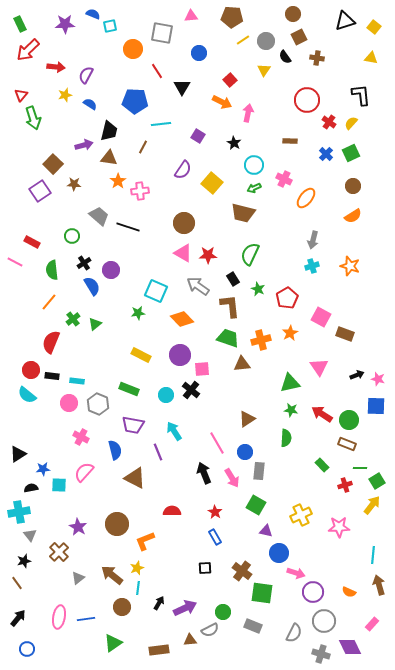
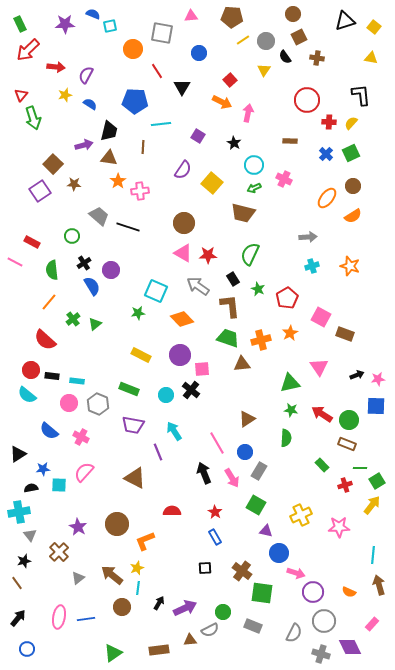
red cross at (329, 122): rotated 32 degrees counterclockwise
brown line at (143, 147): rotated 24 degrees counterclockwise
orange ellipse at (306, 198): moved 21 px right
gray arrow at (313, 240): moved 5 px left, 3 px up; rotated 108 degrees counterclockwise
red semicircle at (51, 342): moved 6 px left, 2 px up; rotated 70 degrees counterclockwise
pink star at (378, 379): rotated 24 degrees counterclockwise
blue semicircle at (115, 450): moved 66 px left, 19 px up; rotated 144 degrees clockwise
gray rectangle at (259, 471): rotated 24 degrees clockwise
green triangle at (113, 643): moved 10 px down
